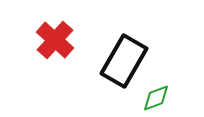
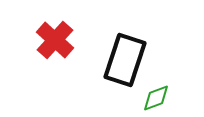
black rectangle: moved 1 px right, 1 px up; rotated 12 degrees counterclockwise
